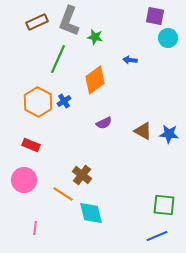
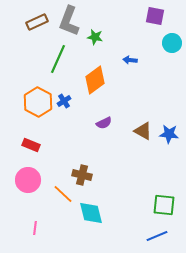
cyan circle: moved 4 px right, 5 px down
brown cross: rotated 24 degrees counterclockwise
pink circle: moved 4 px right
orange line: rotated 10 degrees clockwise
